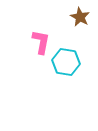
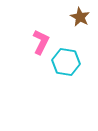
pink L-shape: rotated 15 degrees clockwise
